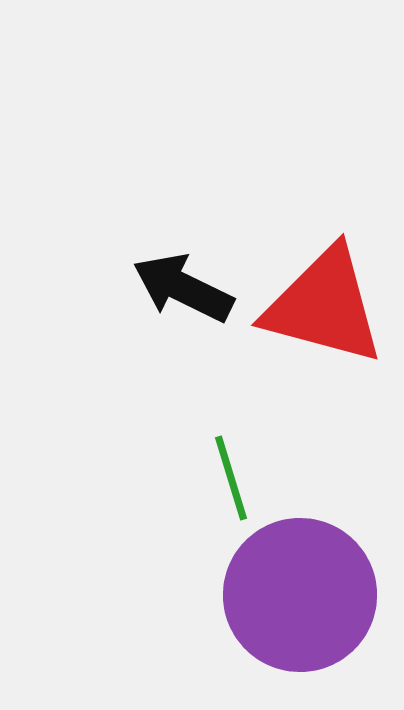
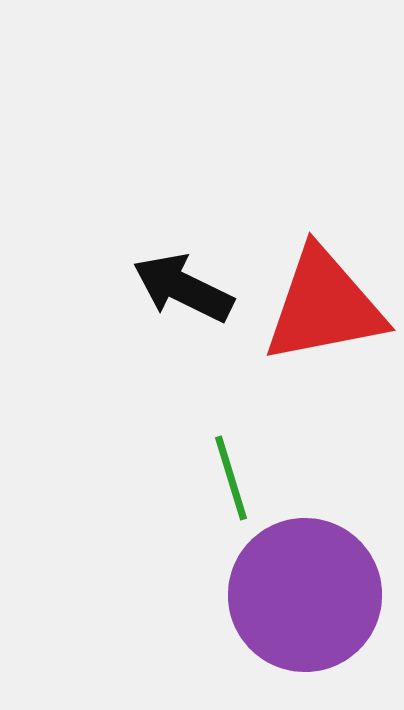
red triangle: rotated 26 degrees counterclockwise
purple circle: moved 5 px right
